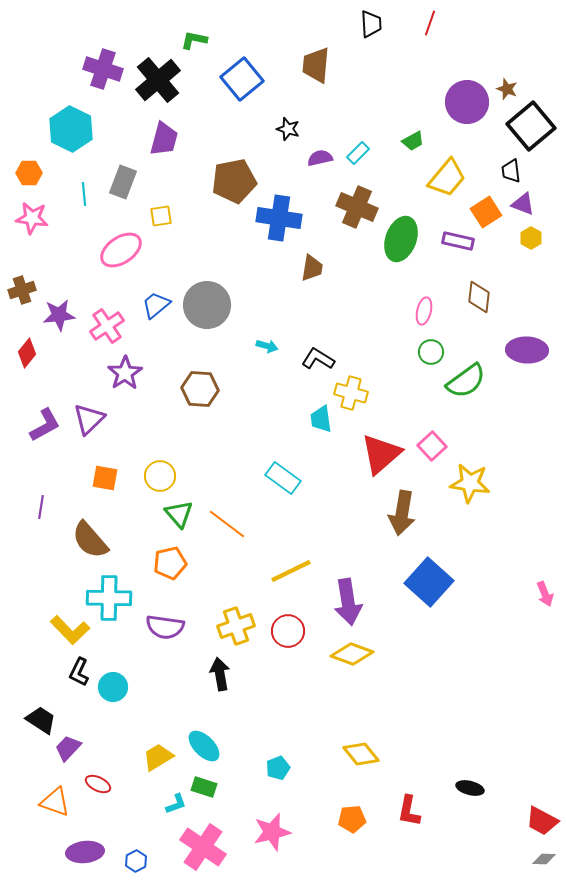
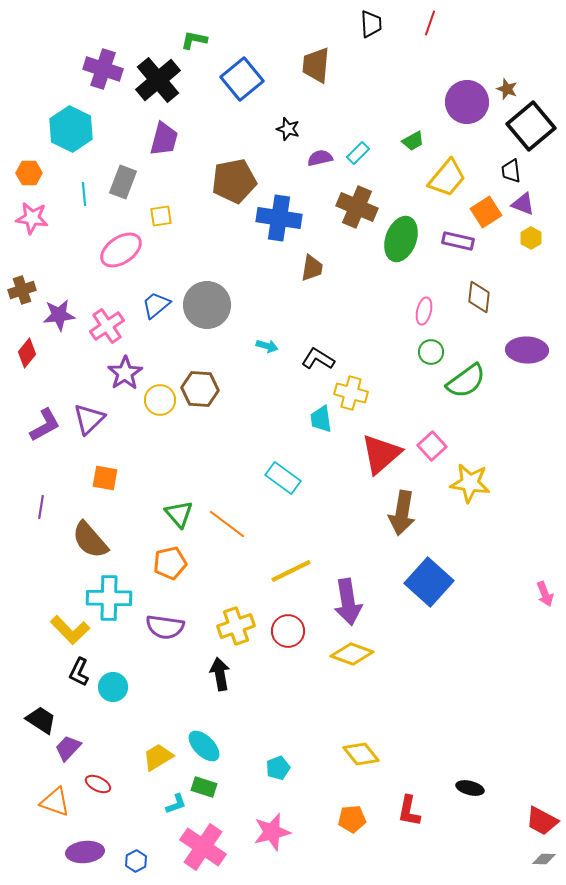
yellow circle at (160, 476): moved 76 px up
